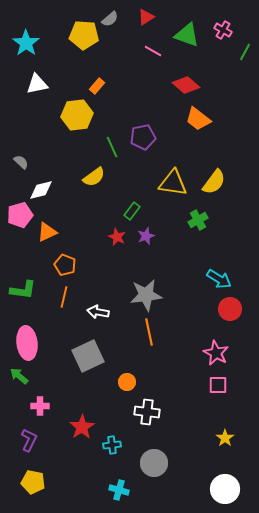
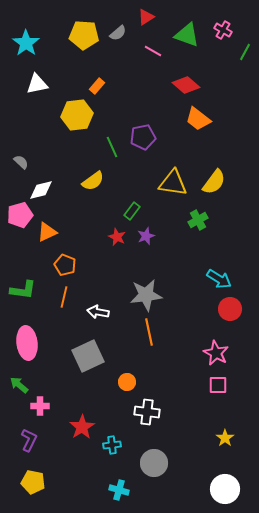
gray semicircle at (110, 19): moved 8 px right, 14 px down
yellow semicircle at (94, 177): moved 1 px left, 4 px down
green arrow at (19, 376): moved 9 px down
